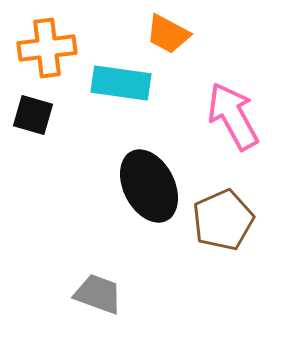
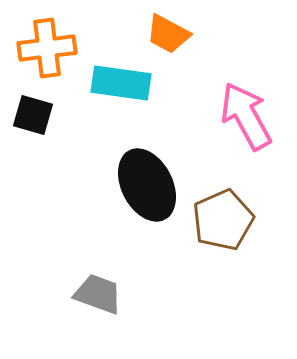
pink arrow: moved 13 px right
black ellipse: moved 2 px left, 1 px up
